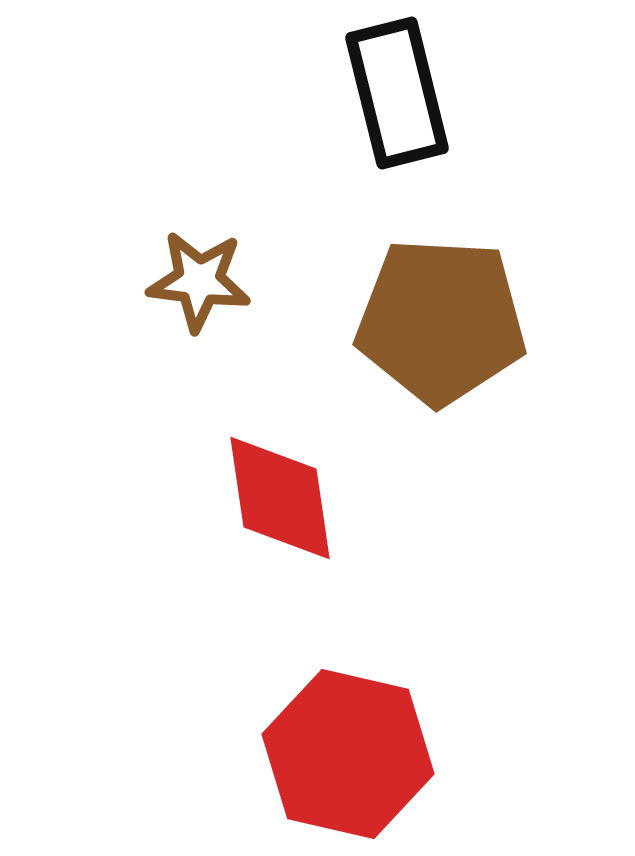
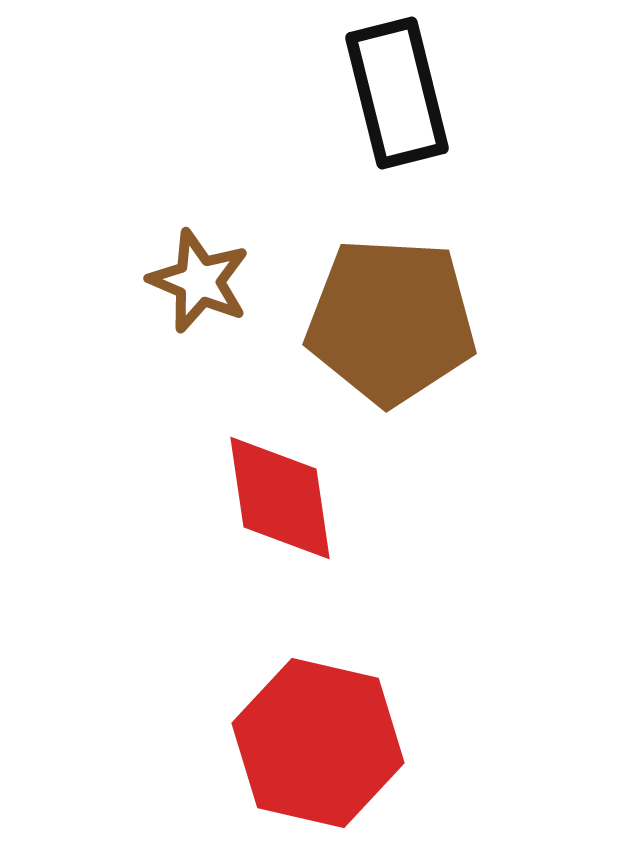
brown star: rotated 16 degrees clockwise
brown pentagon: moved 50 px left
red hexagon: moved 30 px left, 11 px up
